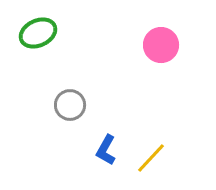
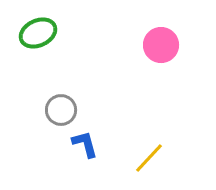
gray circle: moved 9 px left, 5 px down
blue L-shape: moved 21 px left, 6 px up; rotated 136 degrees clockwise
yellow line: moved 2 px left
